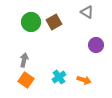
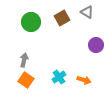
brown square: moved 8 px right, 4 px up
